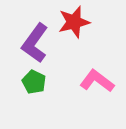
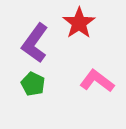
red star: moved 5 px right, 1 px down; rotated 20 degrees counterclockwise
green pentagon: moved 1 px left, 2 px down
